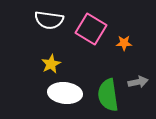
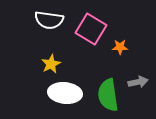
orange star: moved 4 px left, 4 px down
